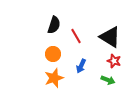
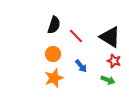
red line: rotated 14 degrees counterclockwise
blue arrow: rotated 64 degrees counterclockwise
